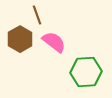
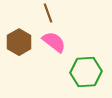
brown line: moved 11 px right, 2 px up
brown hexagon: moved 1 px left, 3 px down
